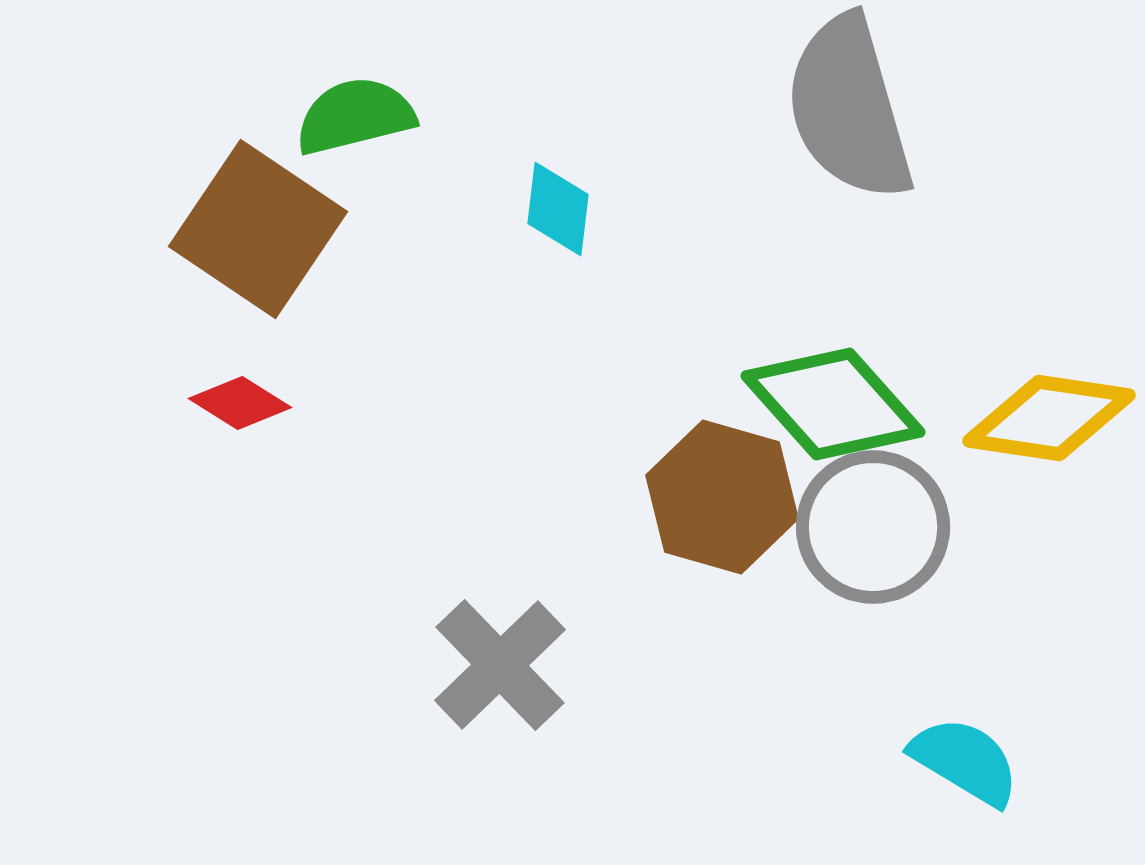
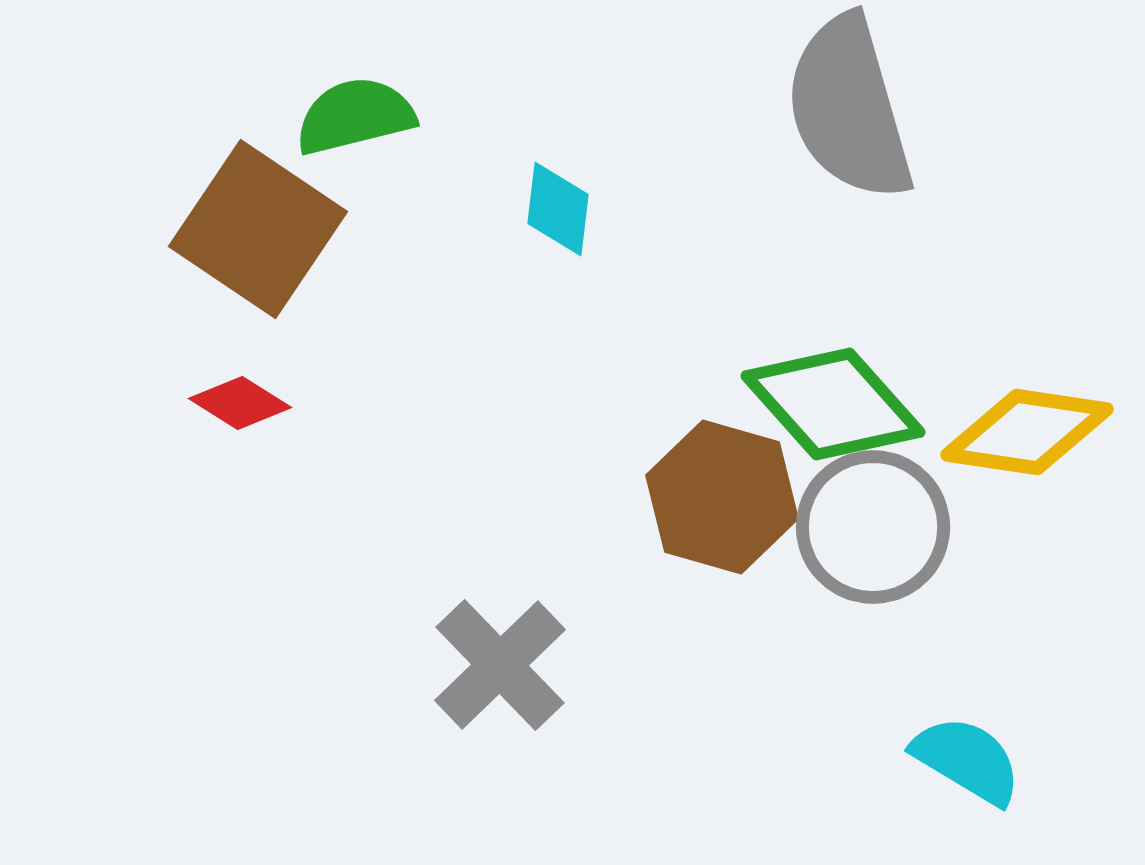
yellow diamond: moved 22 px left, 14 px down
cyan semicircle: moved 2 px right, 1 px up
